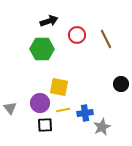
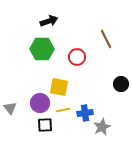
red circle: moved 22 px down
